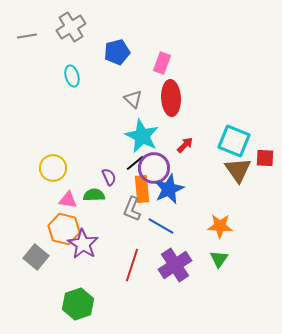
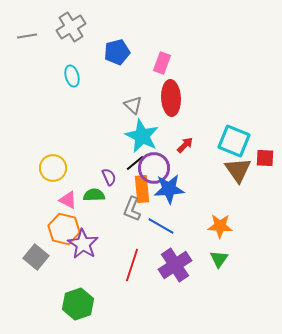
gray triangle: moved 6 px down
blue star: rotated 20 degrees clockwise
pink triangle: rotated 18 degrees clockwise
